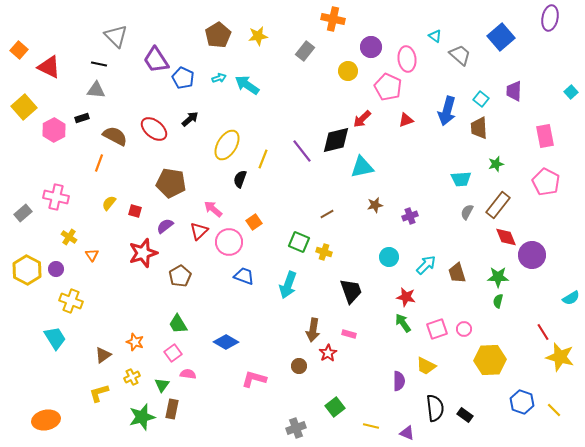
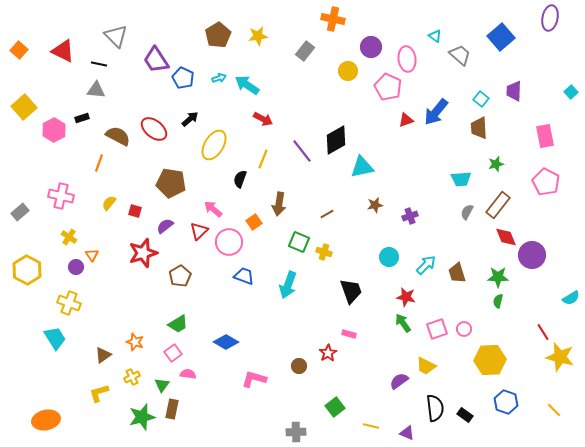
red triangle at (49, 67): moved 14 px right, 16 px up
blue arrow at (447, 111): moved 11 px left, 1 px down; rotated 24 degrees clockwise
red arrow at (362, 119): moved 99 px left; rotated 108 degrees counterclockwise
brown semicircle at (115, 136): moved 3 px right
black diamond at (336, 140): rotated 16 degrees counterclockwise
yellow ellipse at (227, 145): moved 13 px left
pink cross at (56, 197): moved 5 px right, 1 px up
gray rectangle at (23, 213): moved 3 px left, 1 px up
purple circle at (56, 269): moved 20 px right, 2 px up
yellow cross at (71, 301): moved 2 px left, 2 px down
green trapezoid at (178, 324): rotated 90 degrees counterclockwise
brown arrow at (313, 330): moved 34 px left, 126 px up
purple semicircle at (399, 381): rotated 126 degrees counterclockwise
blue hexagon at (522, 402): moved 16 px left
gray cross at (296, 428): moved 4 px down; rotated 18 degrees clockwise
